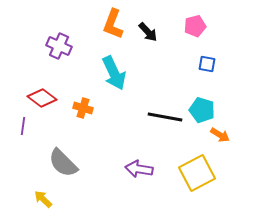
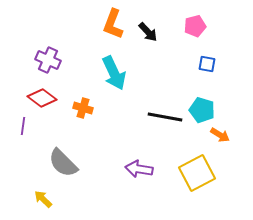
purple cross: moved 11 px left, 14 px down
